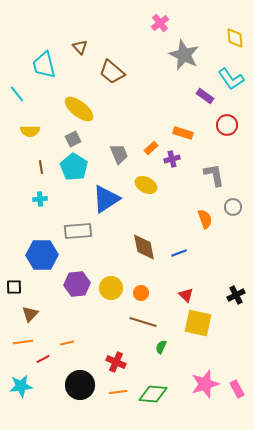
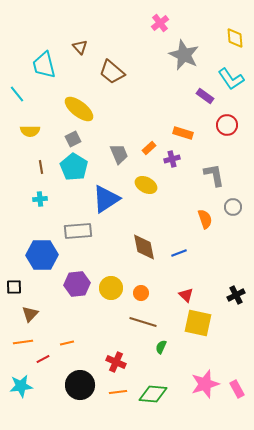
orange rectangle at (151, 148): moved 2 px left
